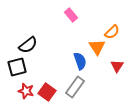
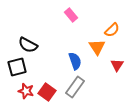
orange semicircle: moved 2 px up
black semicircle: rotated 66 degrees clockwise
blue semicircle: moved 5 px left
red triangle: moved 1 px up
